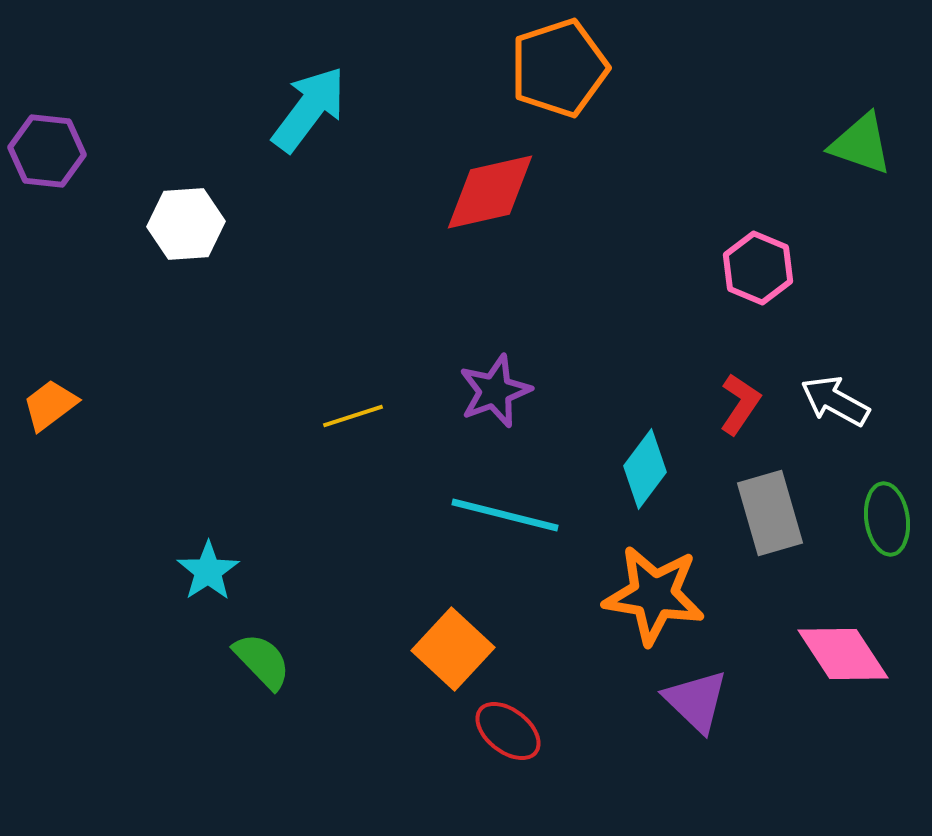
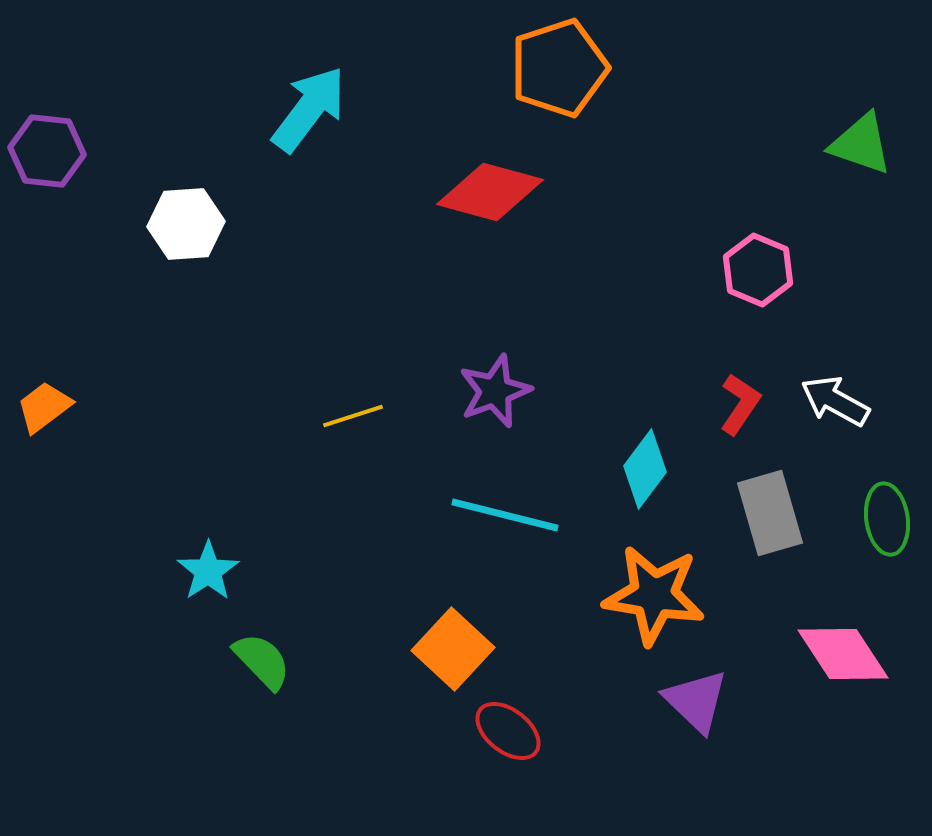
red diamond: rotated 28 degrees clockwise
pink hexagon: moved 2 px down
orange trapezoid: moved 6 px left, 2 px down
